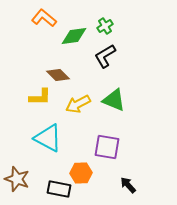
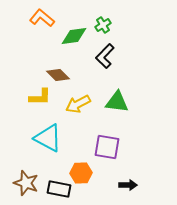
orange L-shape: moved 2 px left
green cross: moved 2 px left, 1 px up
black L-shape: rotated 15 degrees counterclockwise
green triangle: moved 3 px right, 2 px down; rotated 15 degrees counterclockwise
brown star: moved 9 px right, 4 px down
black arrow: rotated 132 degrees clockwise
